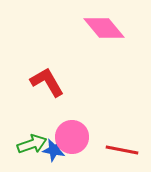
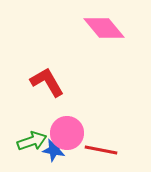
pink circle: moved 5 px left, 4 px up
green arrow: moved 3 px up
red line: moved 21 px left
